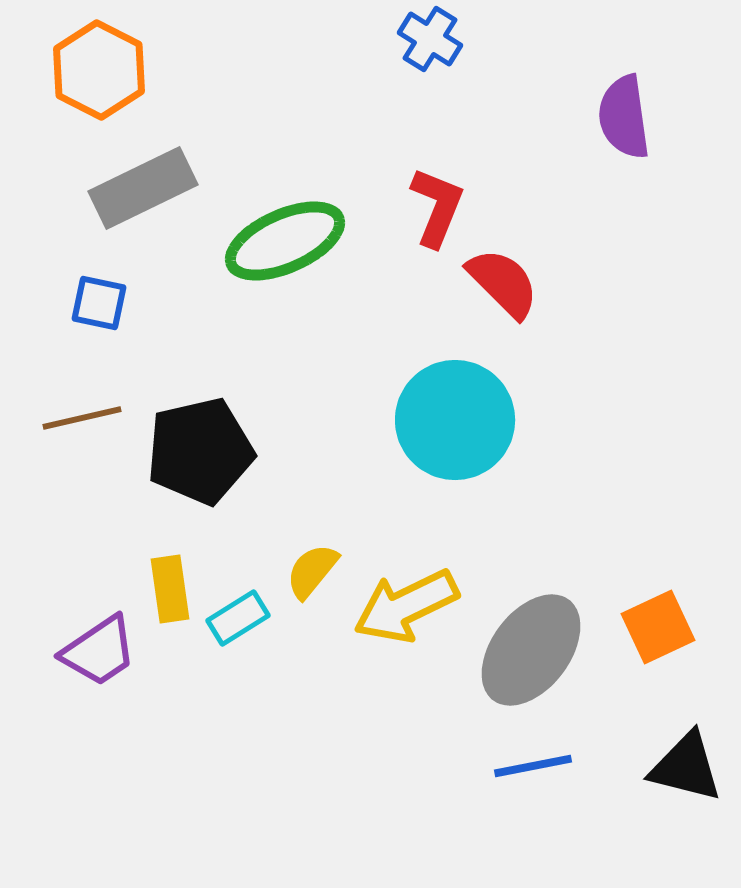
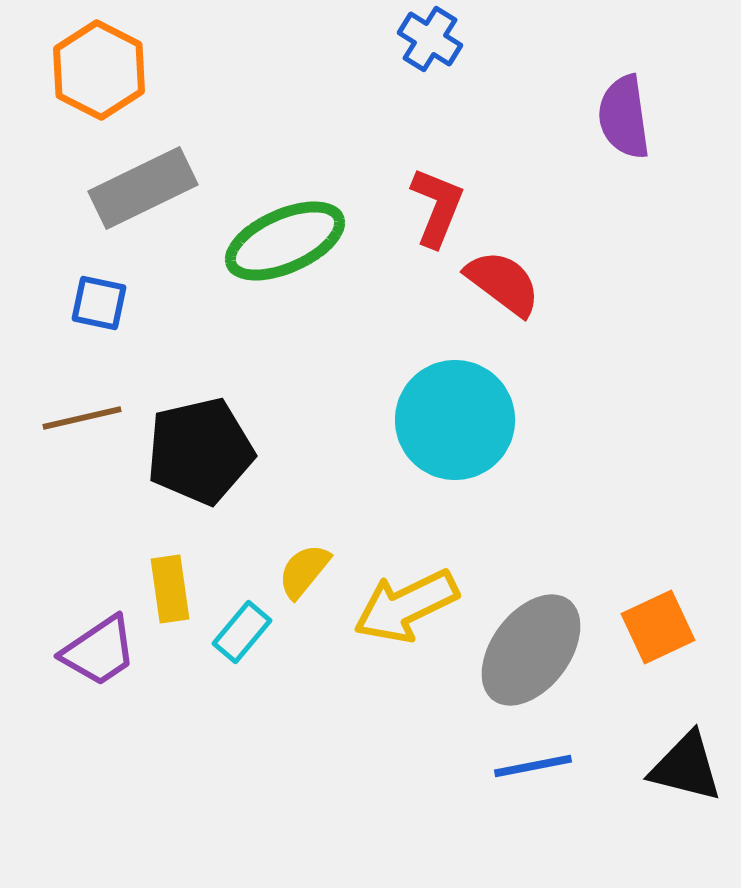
red semicircle: rotated 8 degrees counterclockwise
yellow semicircle: moved 8 px left
cyan rectangle: moved 4 px right, 14 px down; rotated 18 degrees counterclockwise
